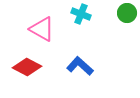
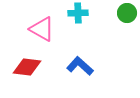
cyan cross: moved 3 px left, 1 px up; rotated 24 degrees counterclockwise
red diamond: rotated 20 degrees counterclockwise
